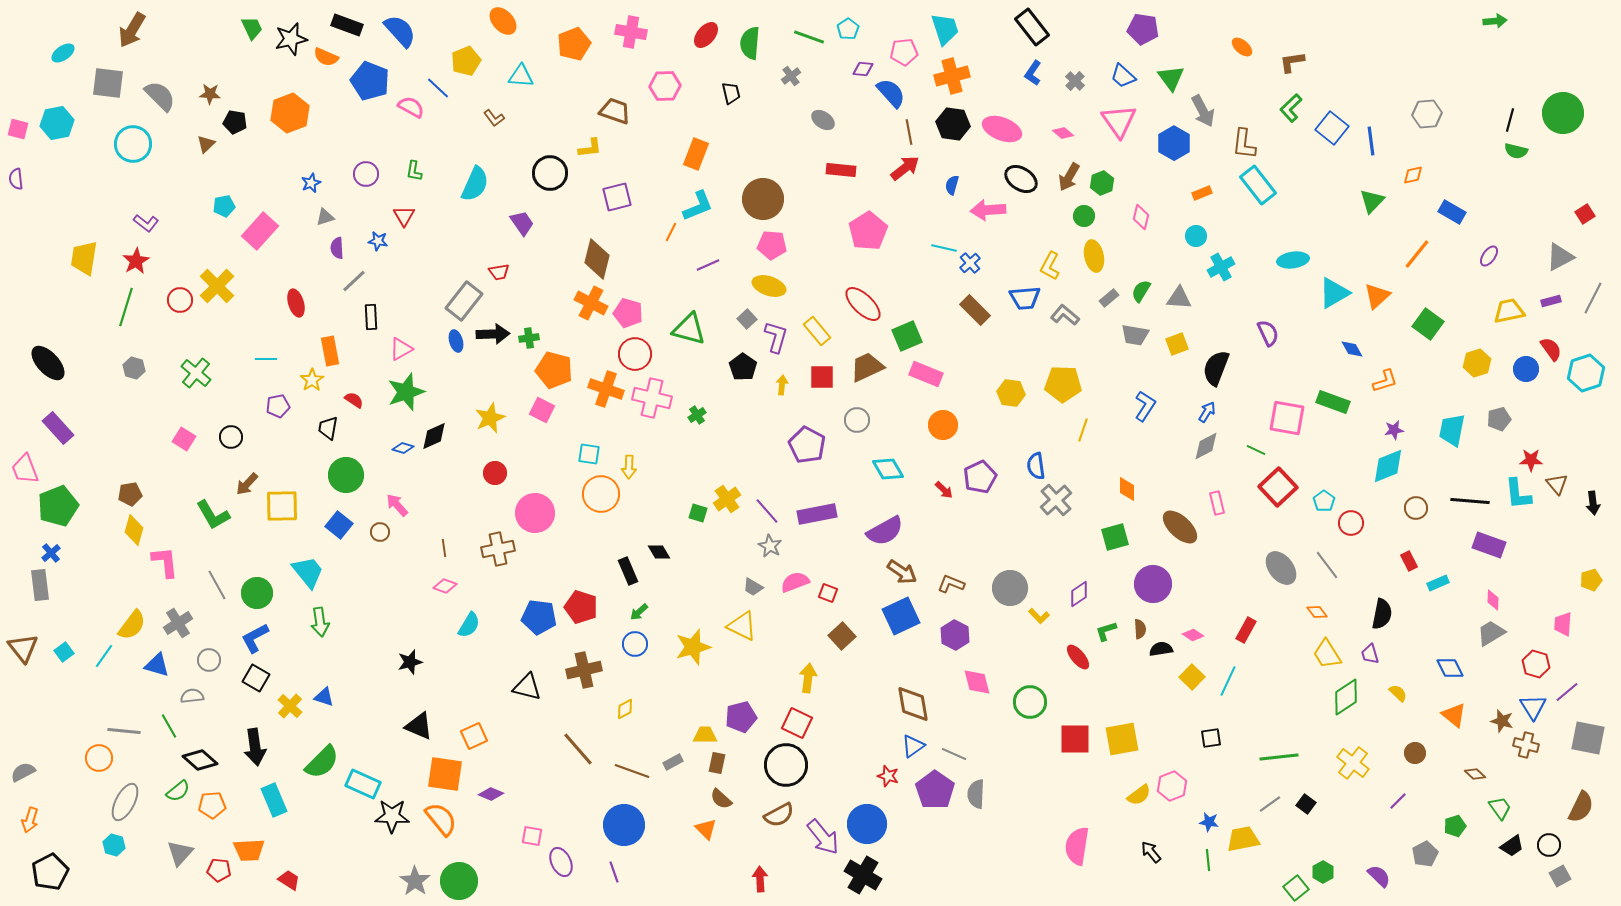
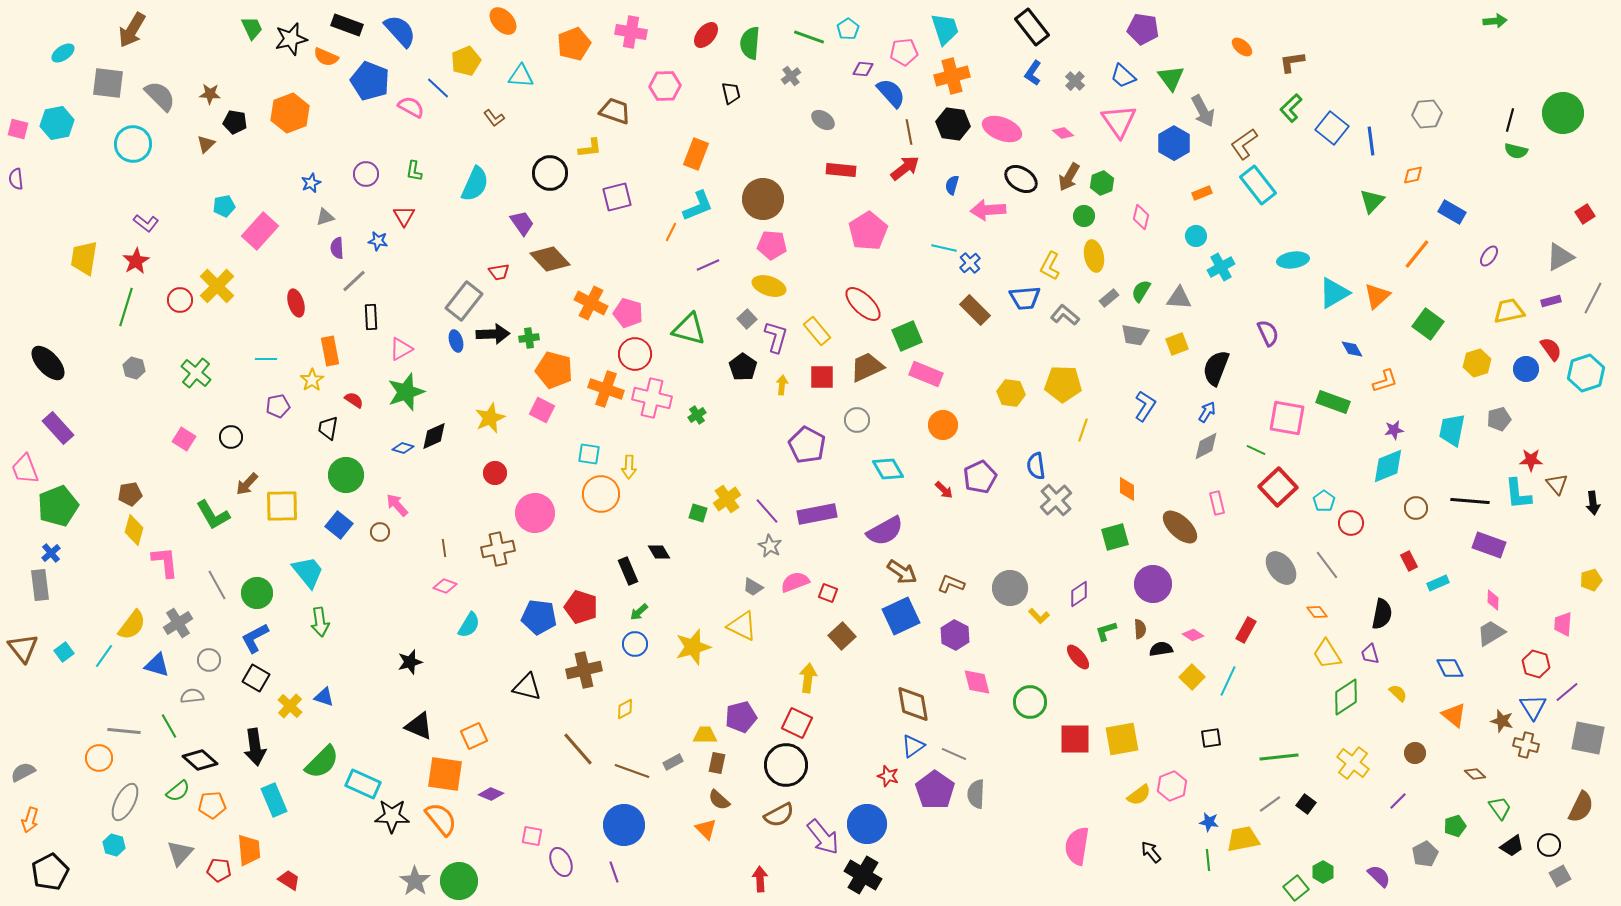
brown L-shape at (1244, 144): rotated 48 degrees clockwise
brown diamond at (597, 259): moved 47 px left; rotated 57 degrees counterclockwise
brown semicircle at (721, 799): moved 2 px left, 1 px down
orange trapezoid at (249, 850): rotated 92 degrees counterclockwise
